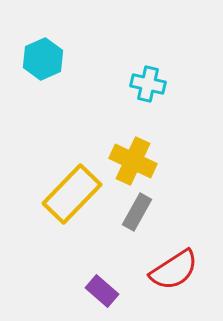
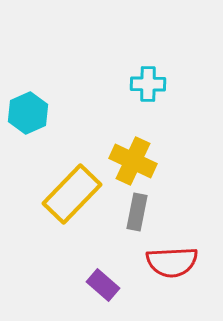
cyan hexagon: moved 15 px left, 54 px down
cyan cross: rotated 12 degrees counterclockwise
gray rectangle: rotated 18 degrees counterclockwise
red semicircle: moved 2 px left, 8 px up; rotated 30 degrees clockwise
purple rectangle: moved 1 px right, 6 px up
